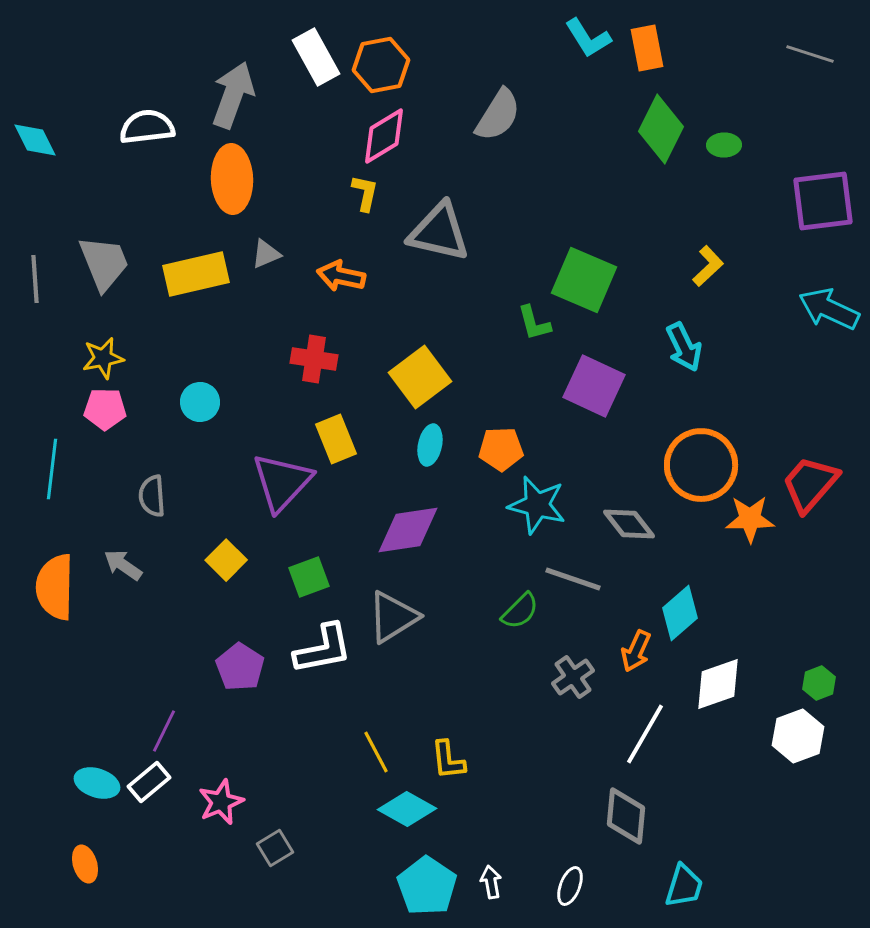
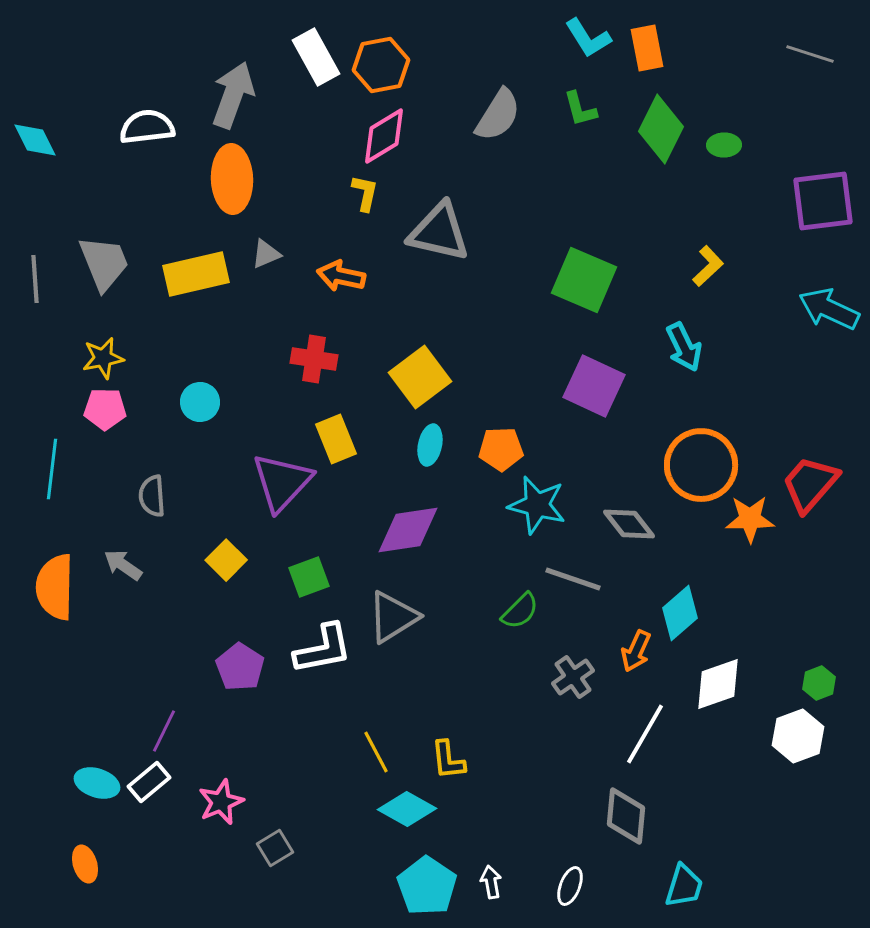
green L-shape at (534, 323): moved 46 px right, 214 px up
